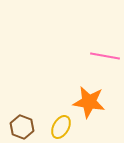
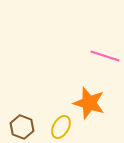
pink line: rotated 8 degrees clockwise
orange star: moved 1 px down; rotated 8 degrees clockwise
